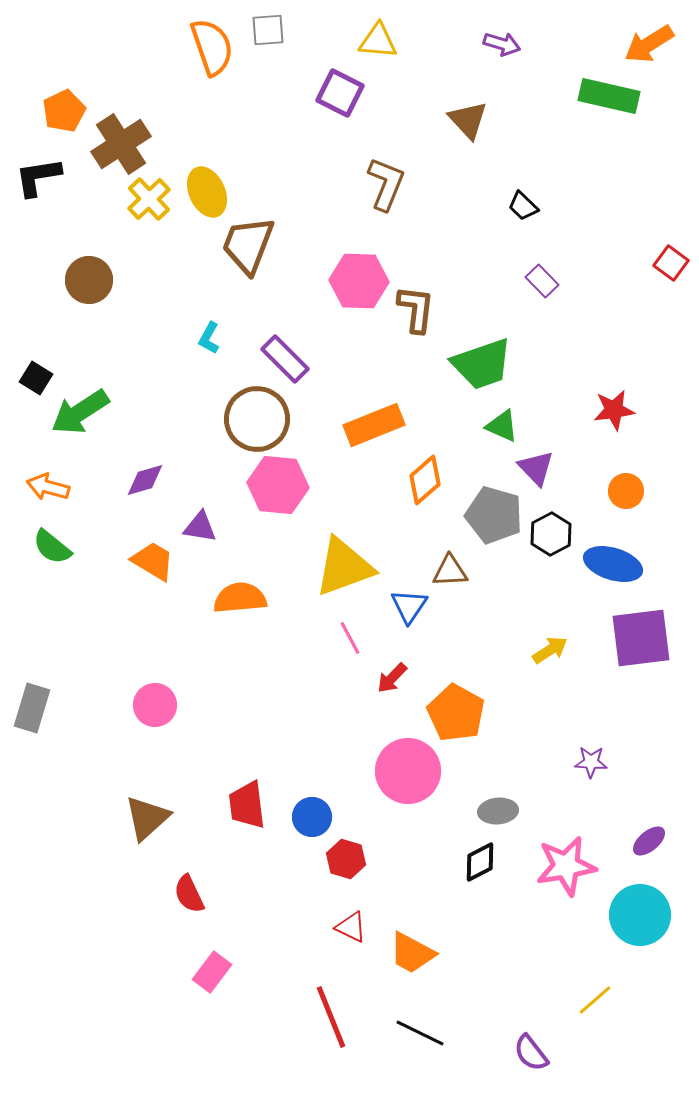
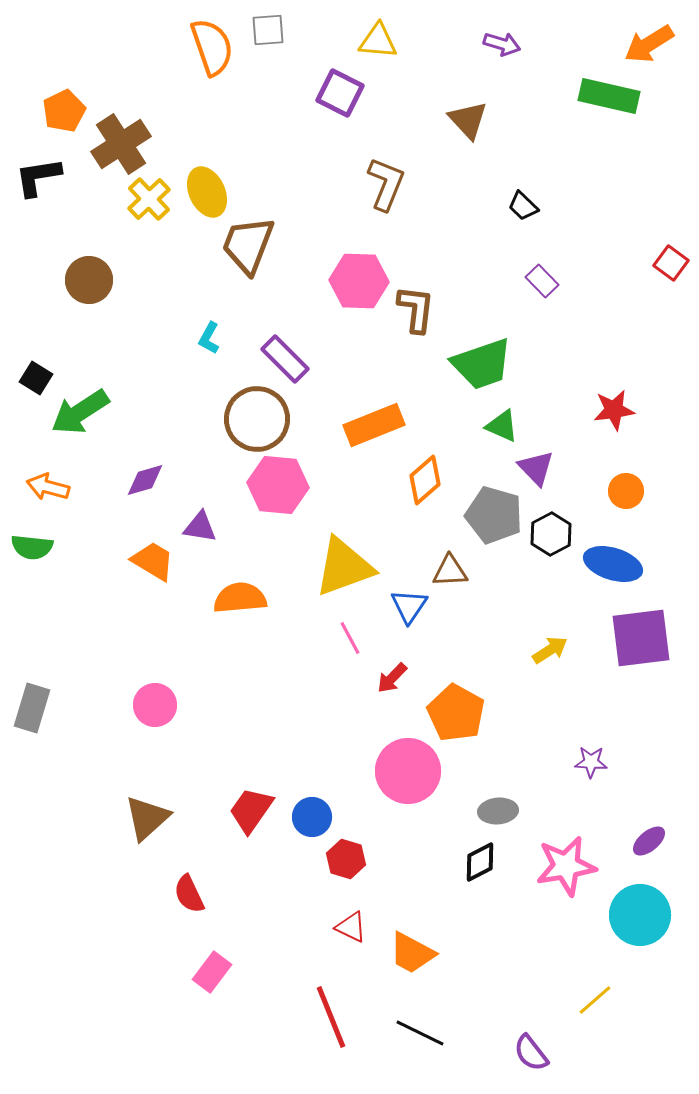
green semicircle at (52, 547): moved 20 px left; rotated 33 degrees counterclockwise
red trapezoid at (247, 805): moved 4 px right, 5 px down; rotated 42 degrees clockwise
